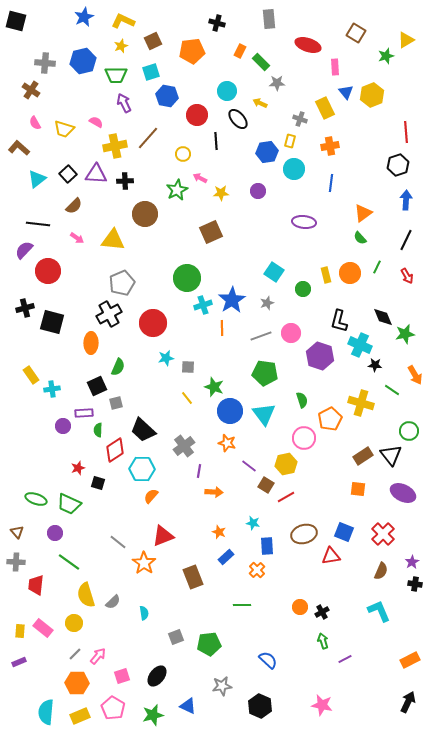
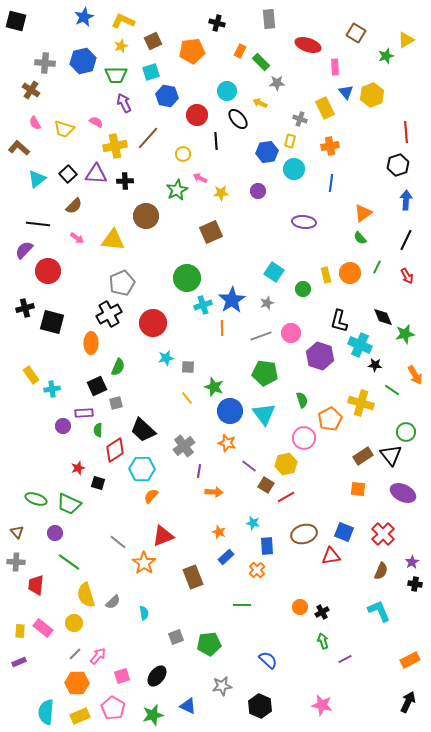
brown circle at (145, 214): moved 1 px right, 2 px down
green circle at (409, 431): moved 3 px left, 1 px down
